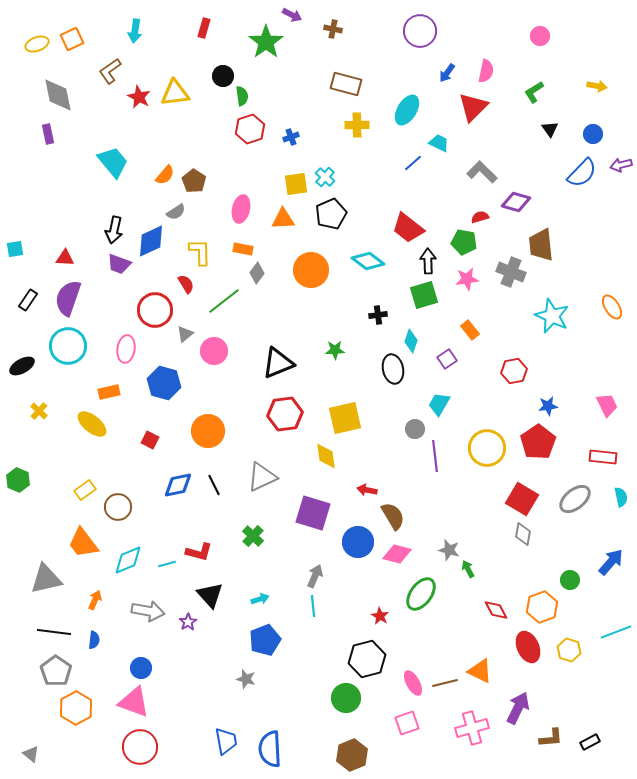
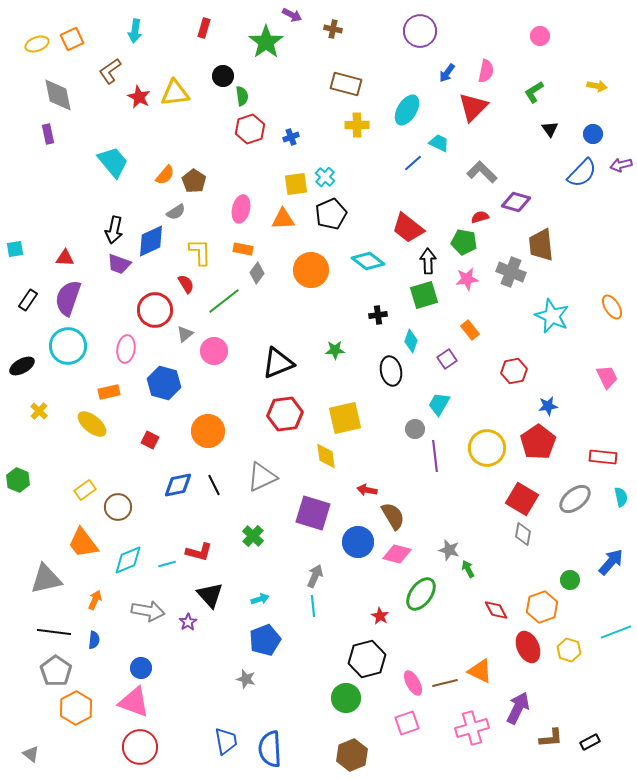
black ellipse at (393, 369): moved 2 px left, 2 px down
pink trapezoid at (607, 405): moved 28 px up
